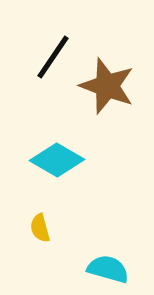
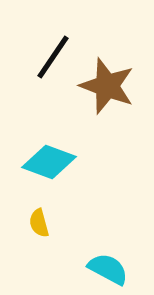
cyan diamond: moved 8 px left, 2 px down; rotated 10 degrees counterclockwise
yellow semicircle: moved 1 px left, 5 px up
cyan semicircle: rotated 12 degrees clockwise
